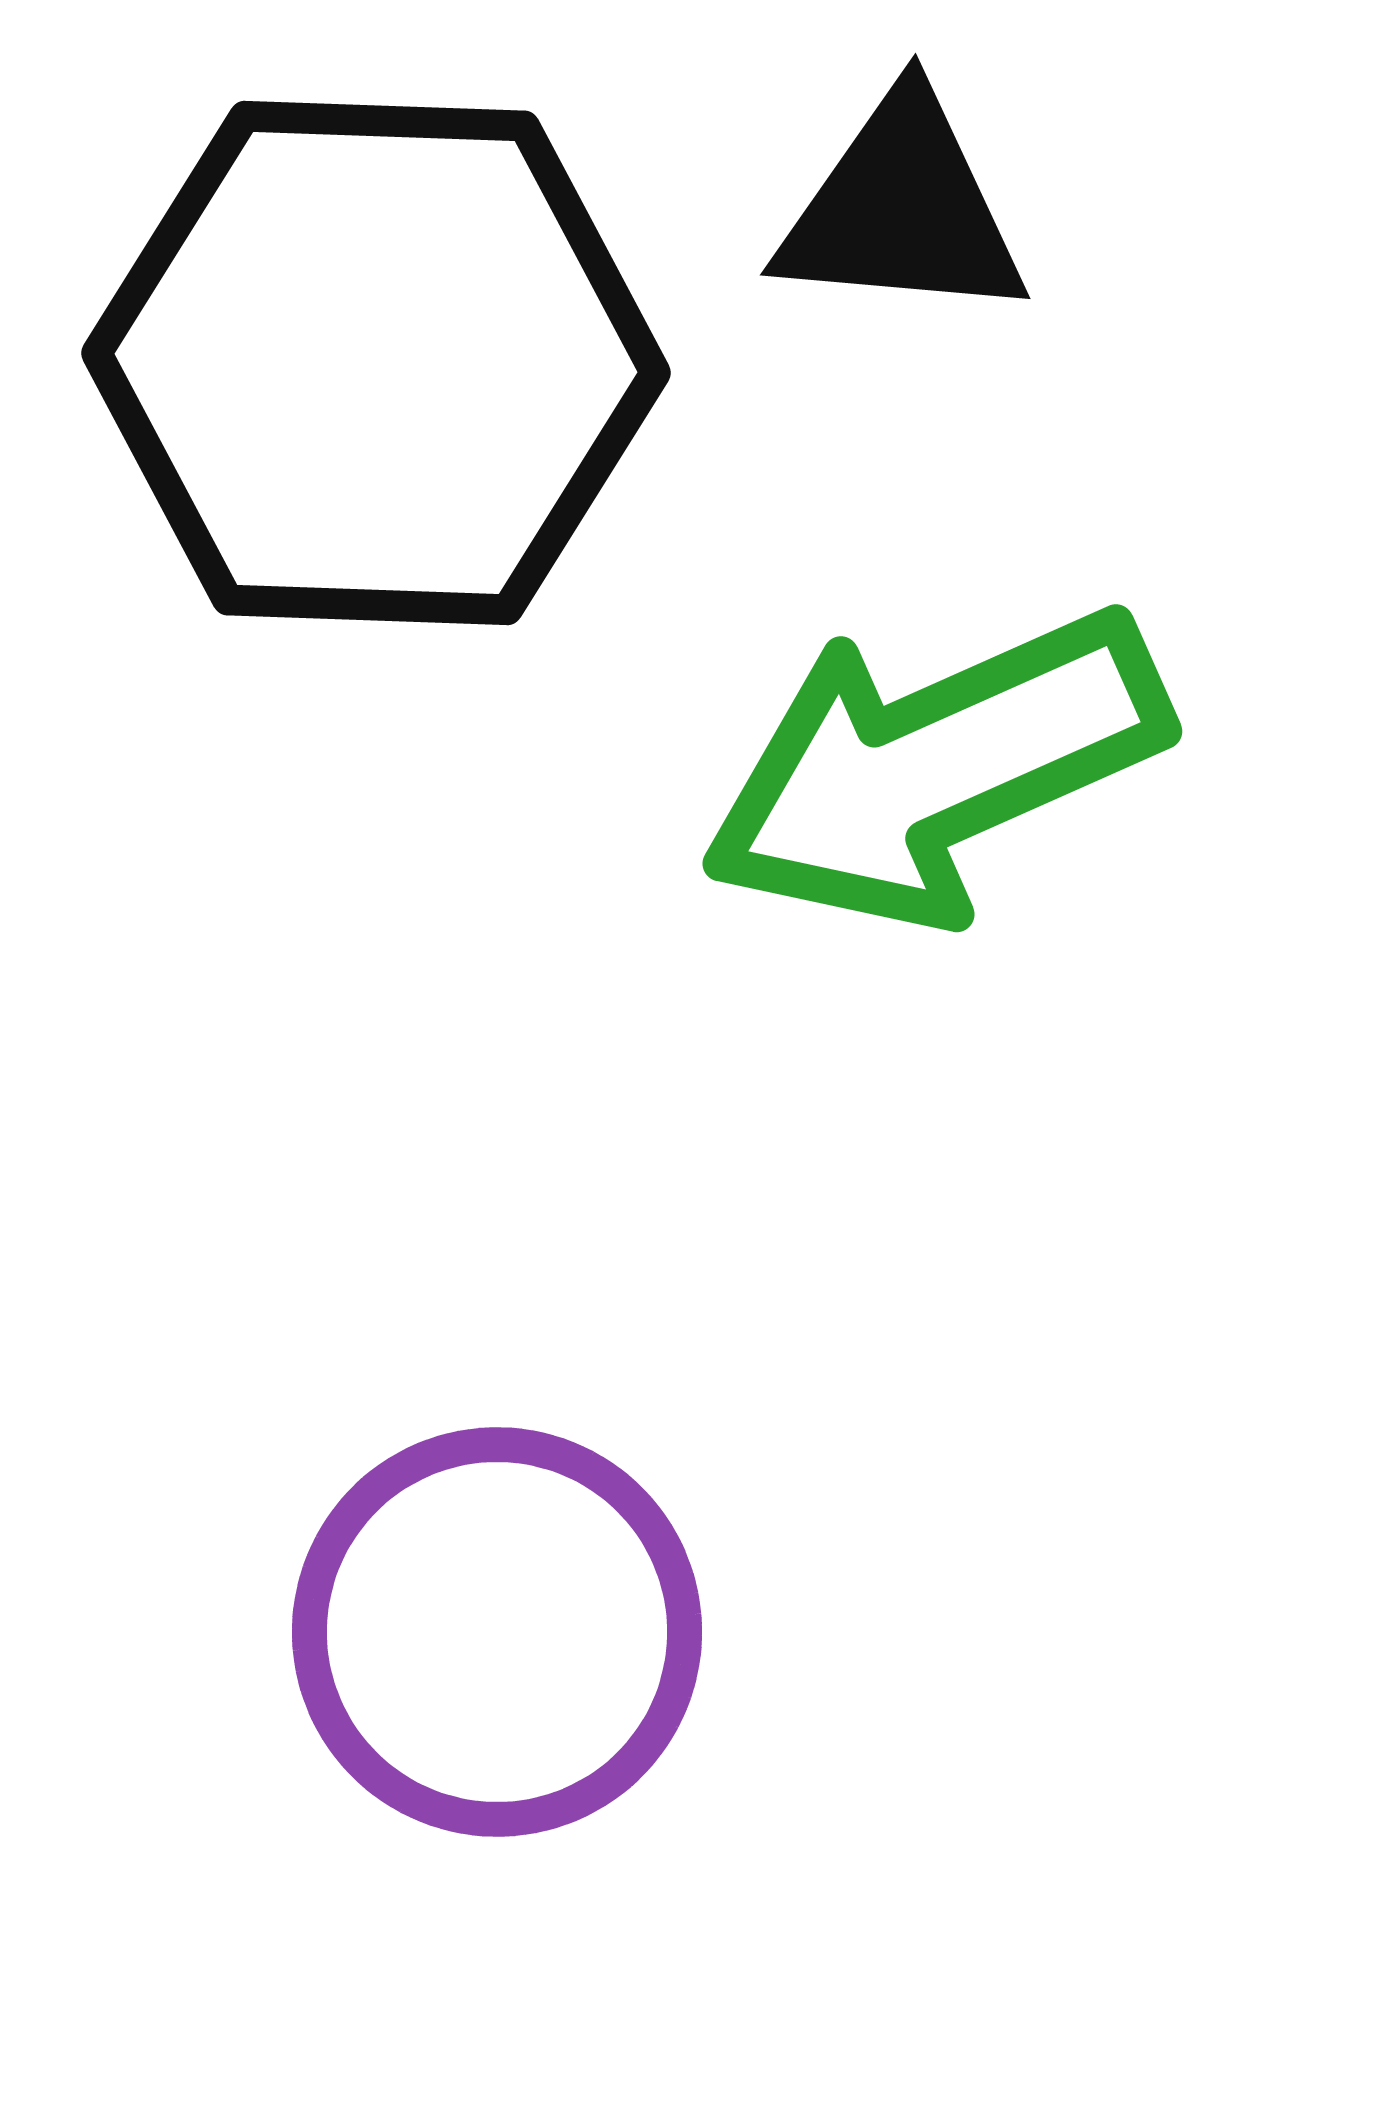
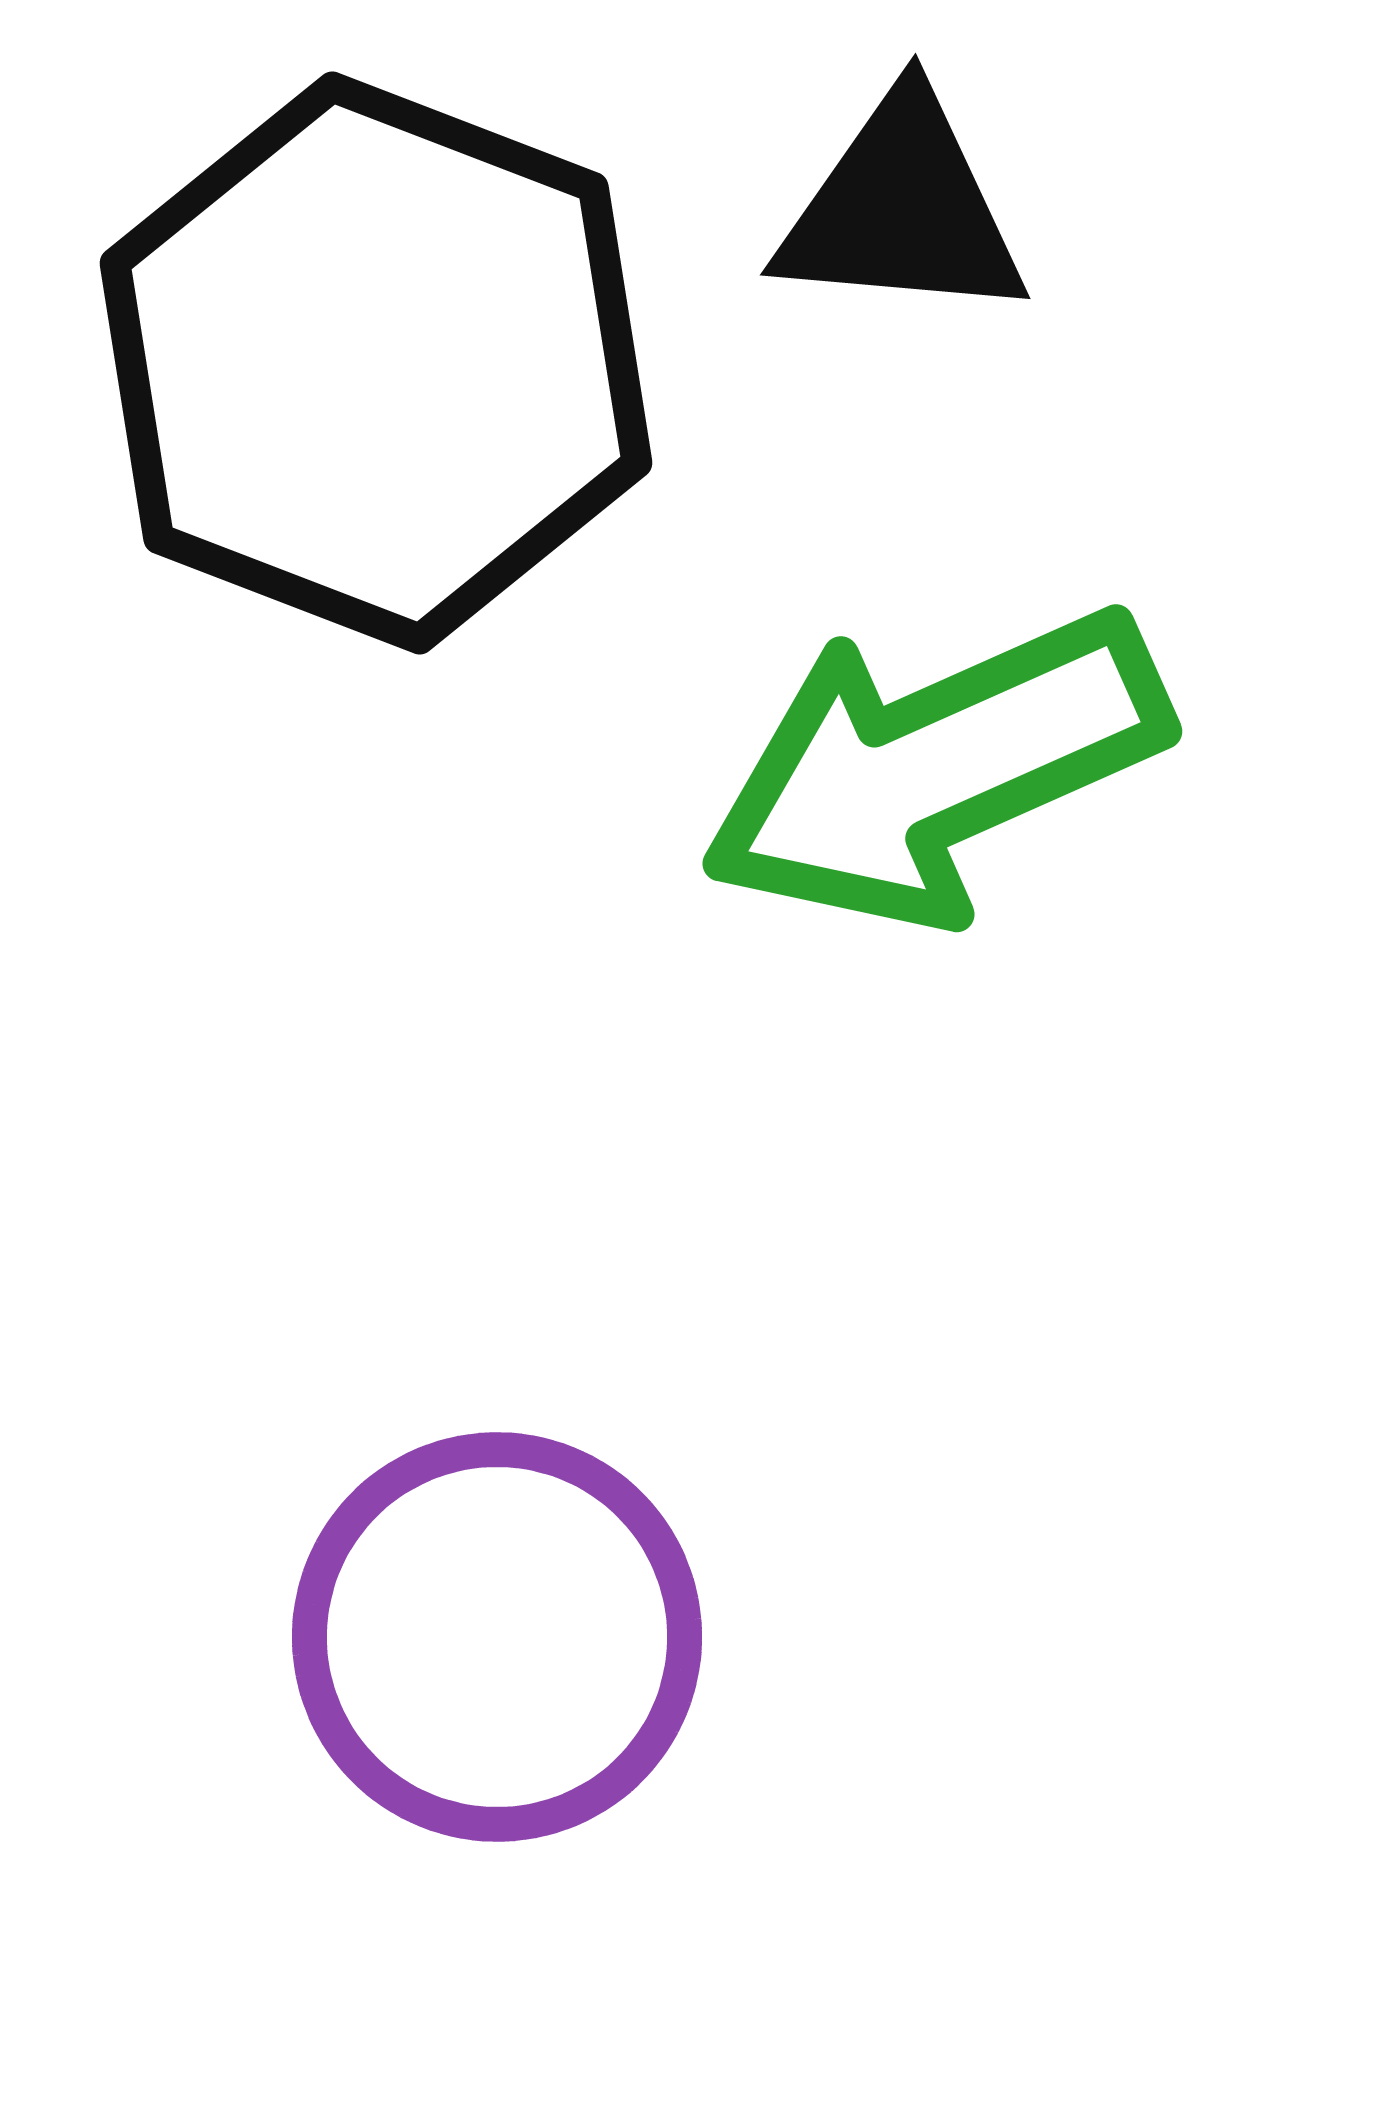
black hexagon: rotated 19 degrees clockwise
purple circle: moved 5 px down
